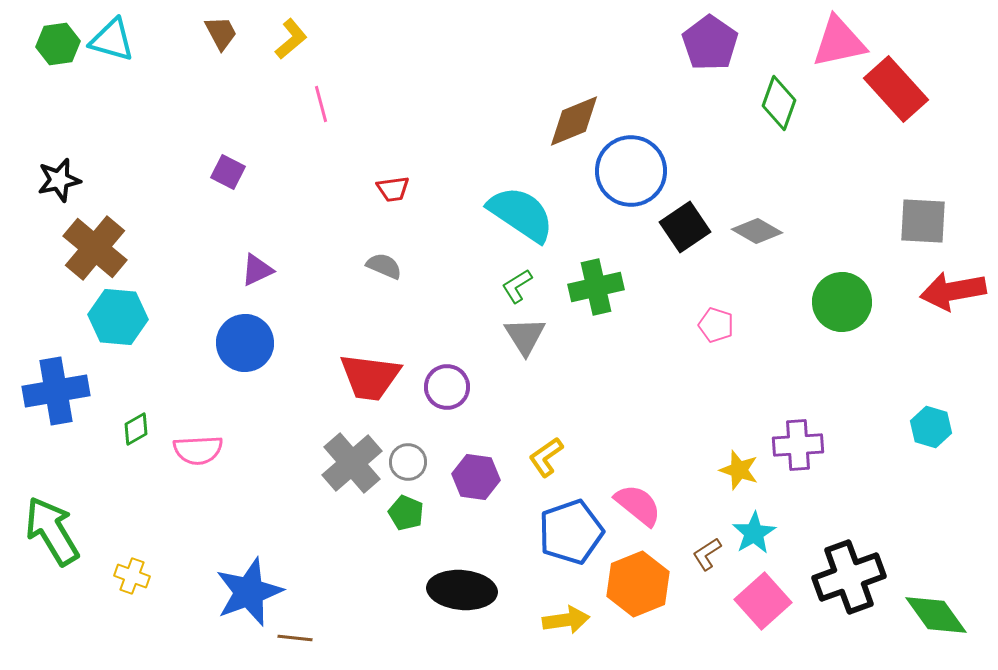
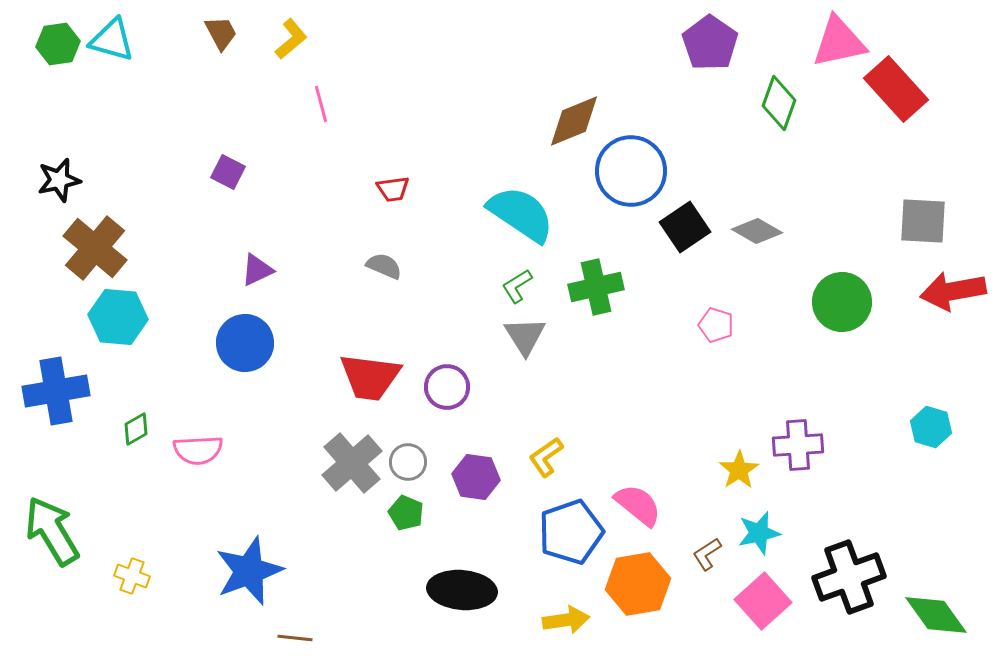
yellow star at (739, 470): rotated 21 degrees clockwise
cyan star at (754, 533): moved 5 px right; rotated 18 degrees clockwise
orange hexagon at (638, 584): rotated 12 degrees clockwise
blue star at (249, 592): moved 21 px up
